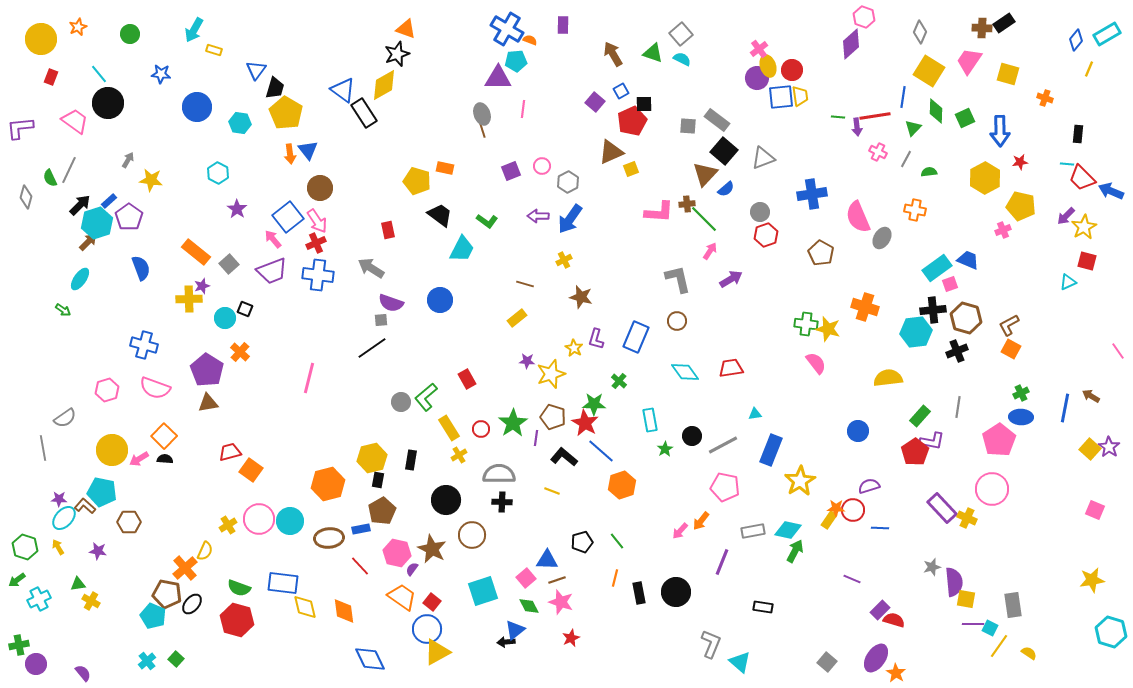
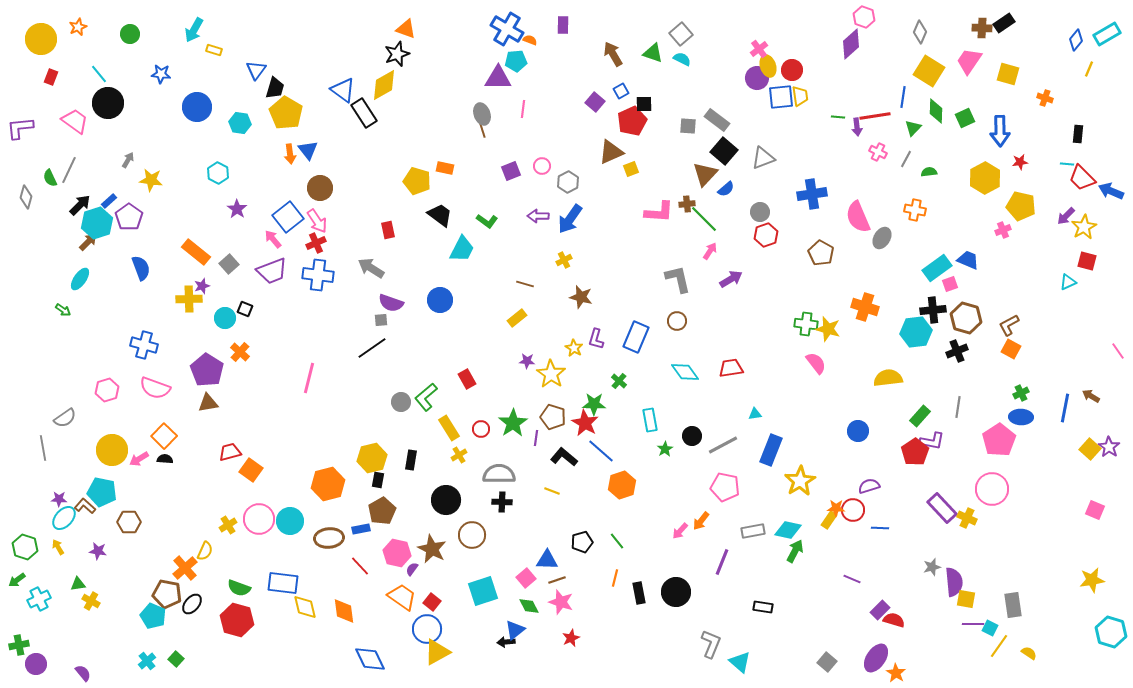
yellow star at (551, 374): rotated 20 degrees counterclockwise
